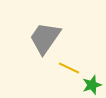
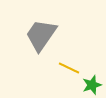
gray trapezoid: moved 4 px left, 3 px up
